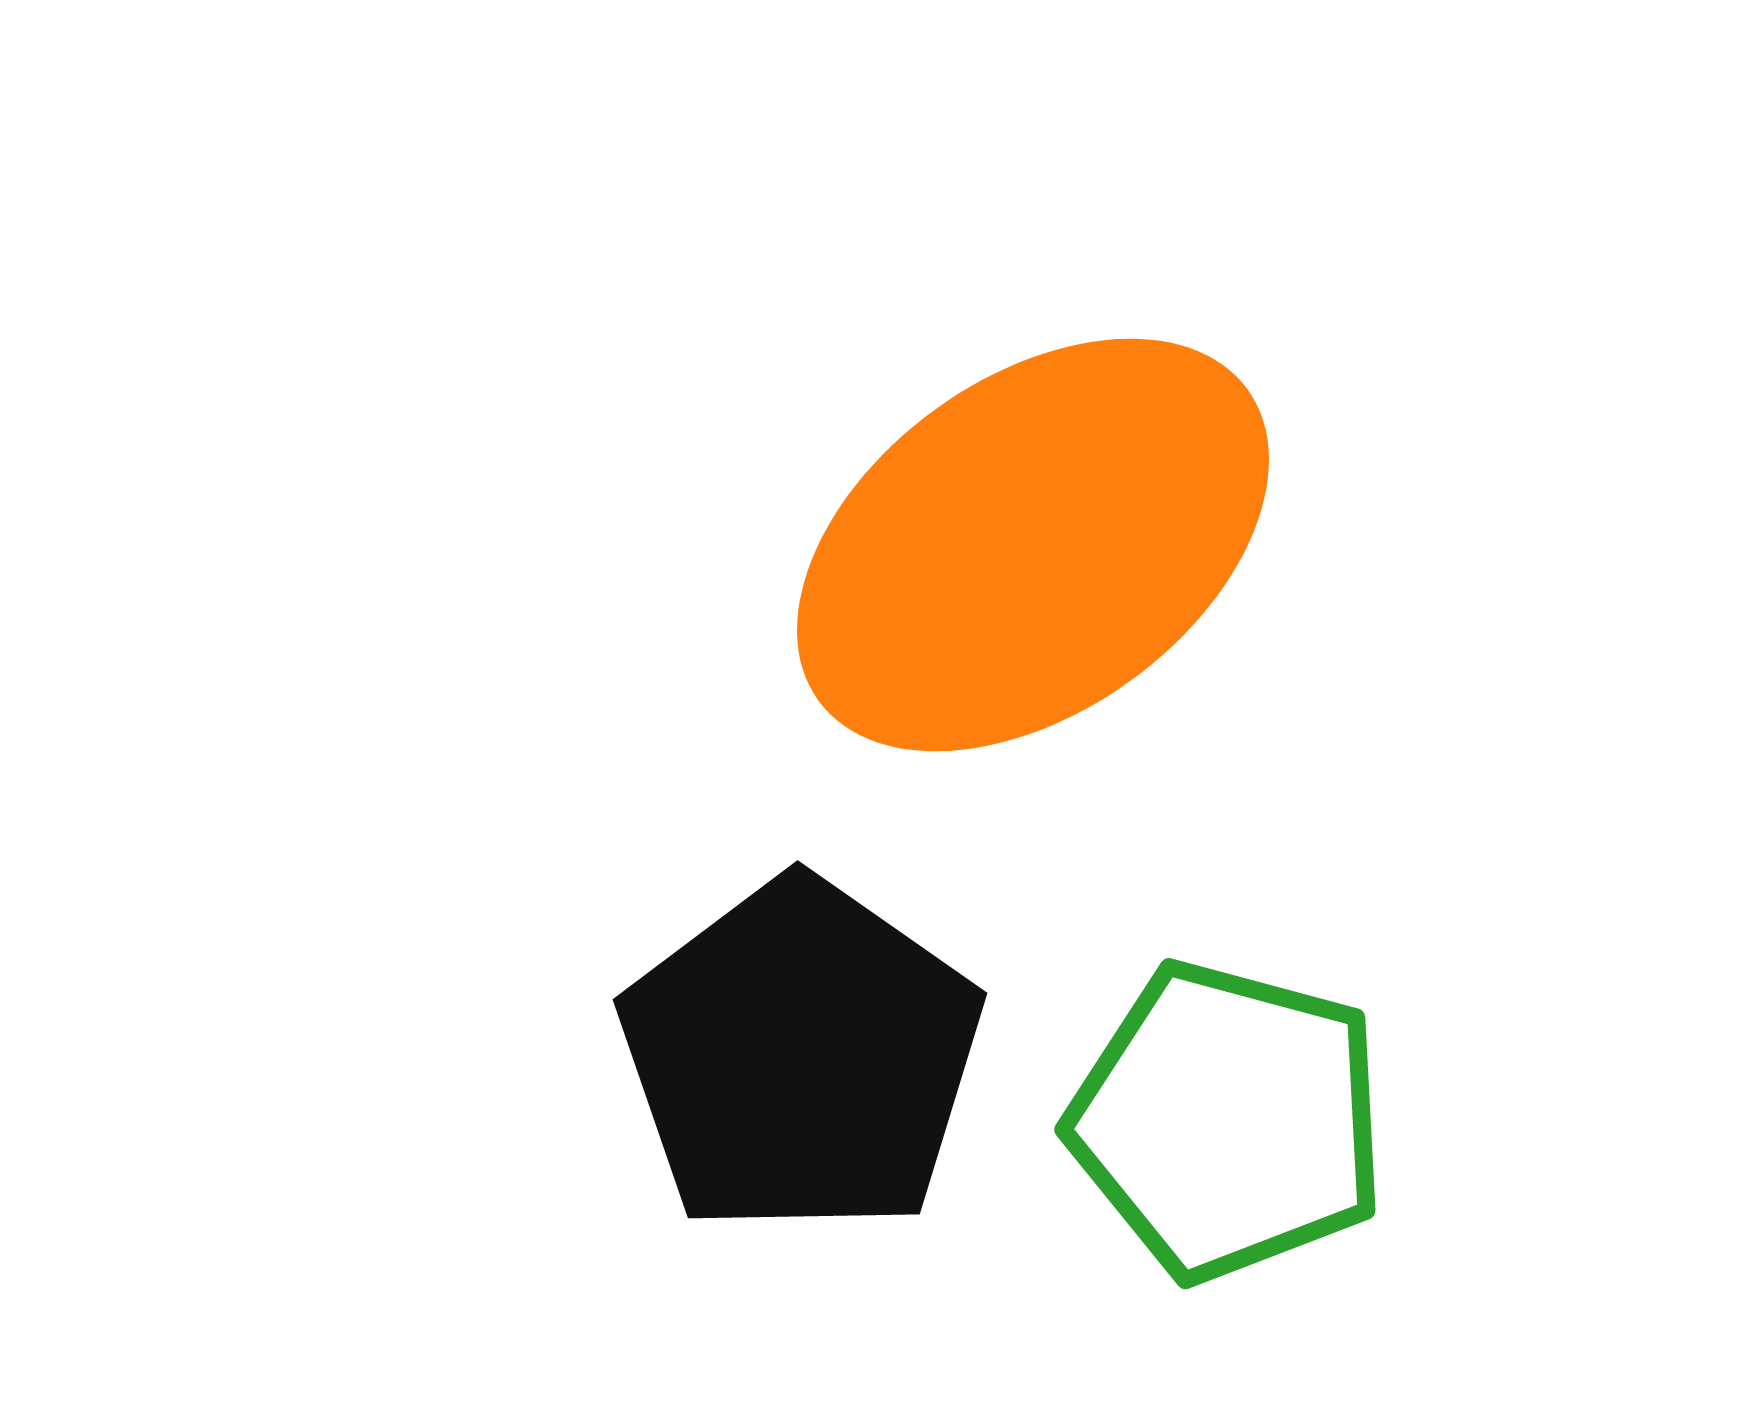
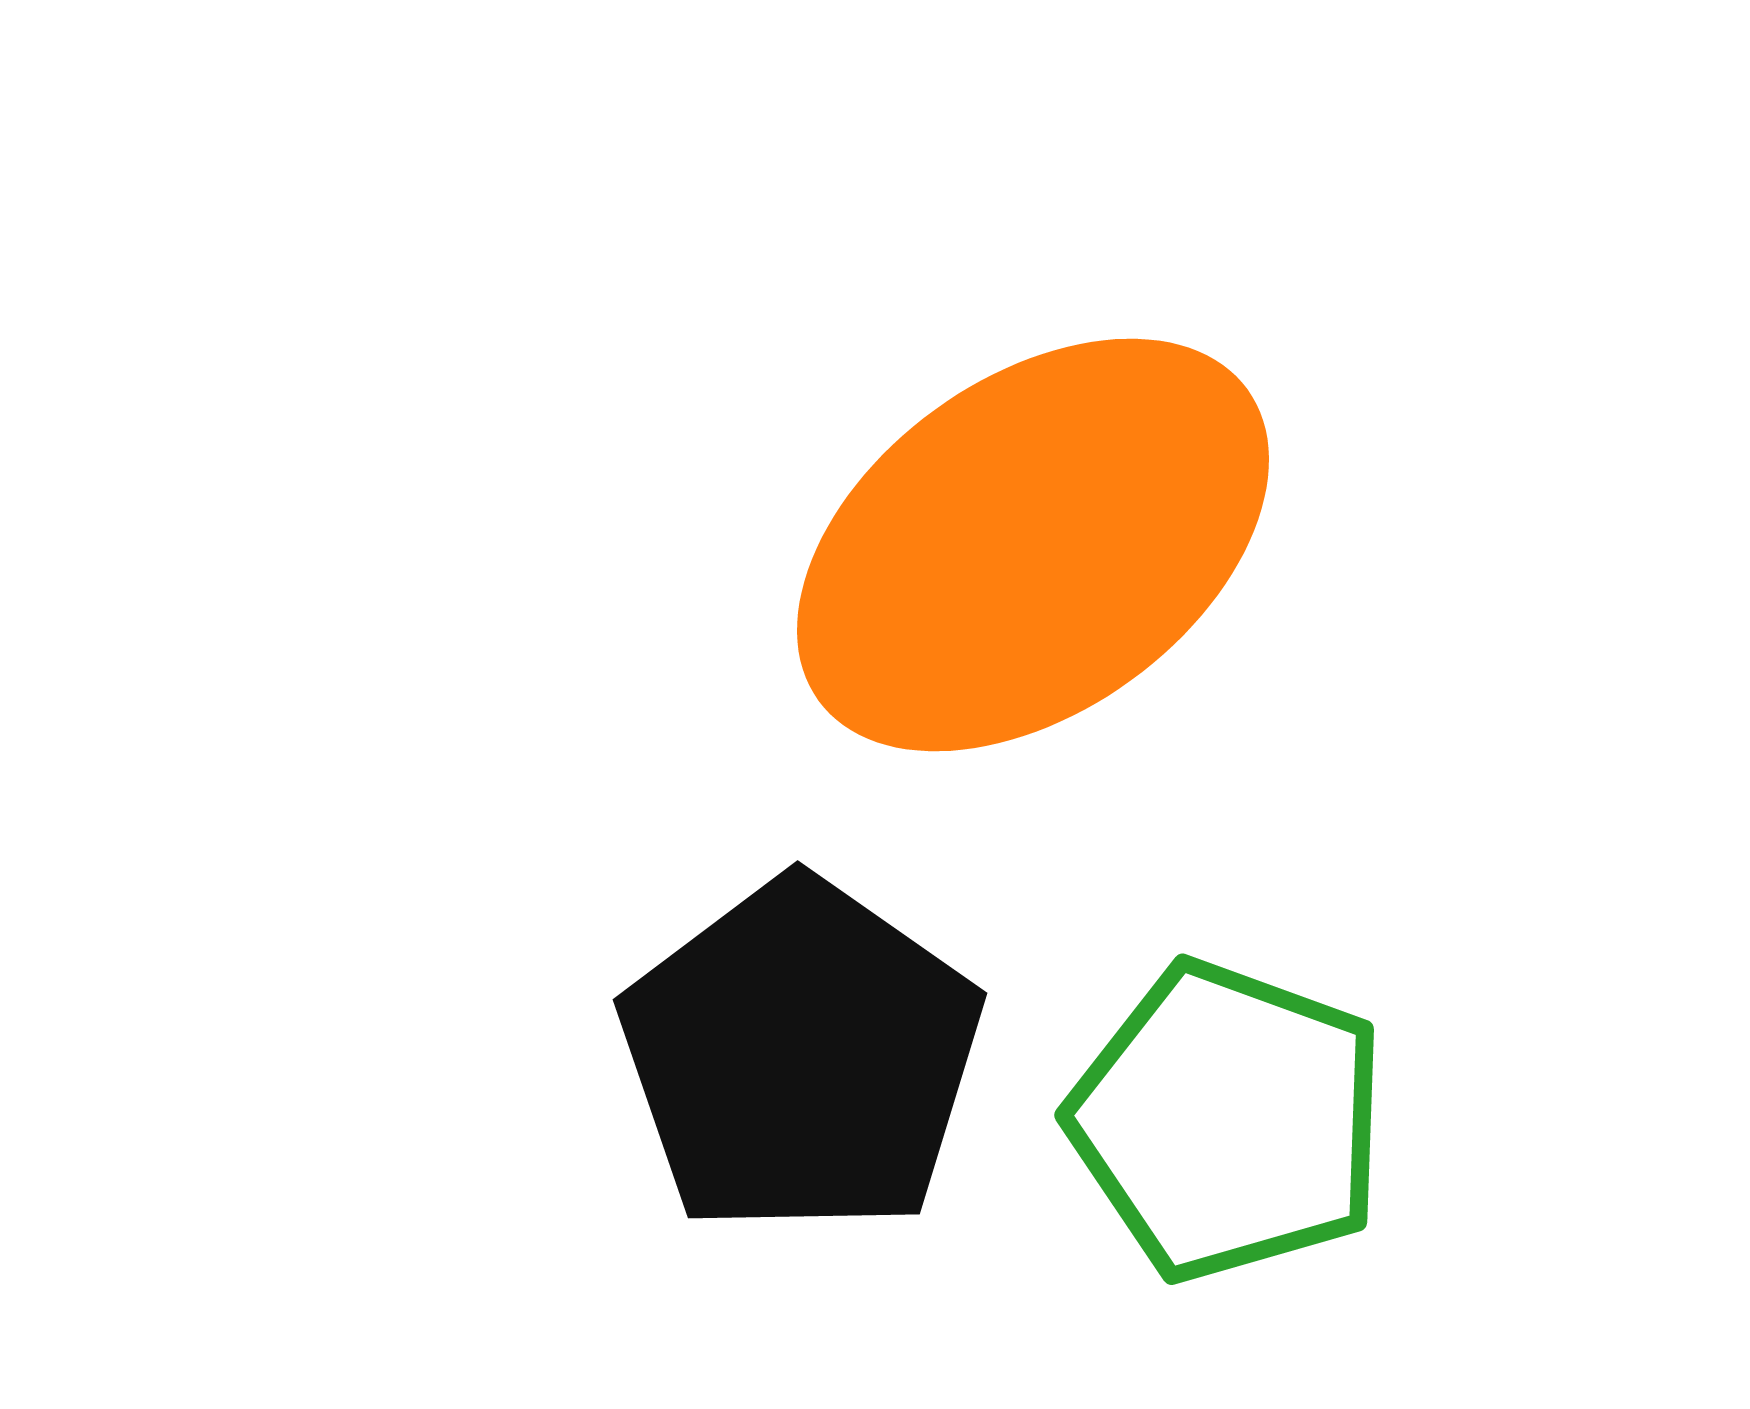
green pentagon: rotated 5 degrees clockwise
